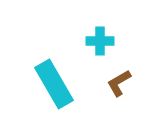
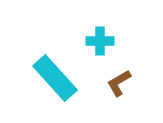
cyan rectangle: moved 1 px right, 6 px up; rotated 12 degrees counterclockwise
